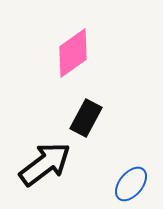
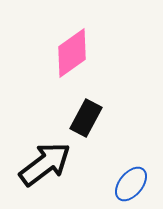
pink diamond: moved 1 px left
